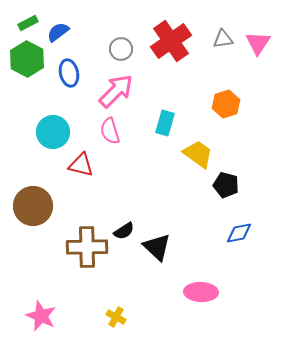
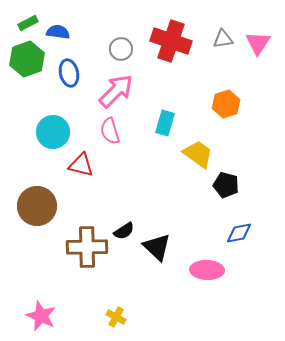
blue semicircle: rotated 45 degrees clockwise
red cross: rotated 36 degrees counterclockwise
green hexagon: rotated 12 degrees clockwise
brown circle: moved 4 px right
pink ellipse: moved 6 px right, 22 px up
